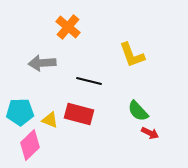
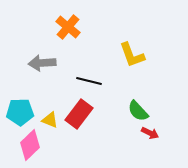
red rectangle: rotated 68 degrees counterclockwise
